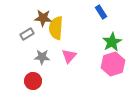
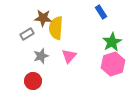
gray star: moved 1 px left, 1 px up; rotated 21 degrees counterclockwise
